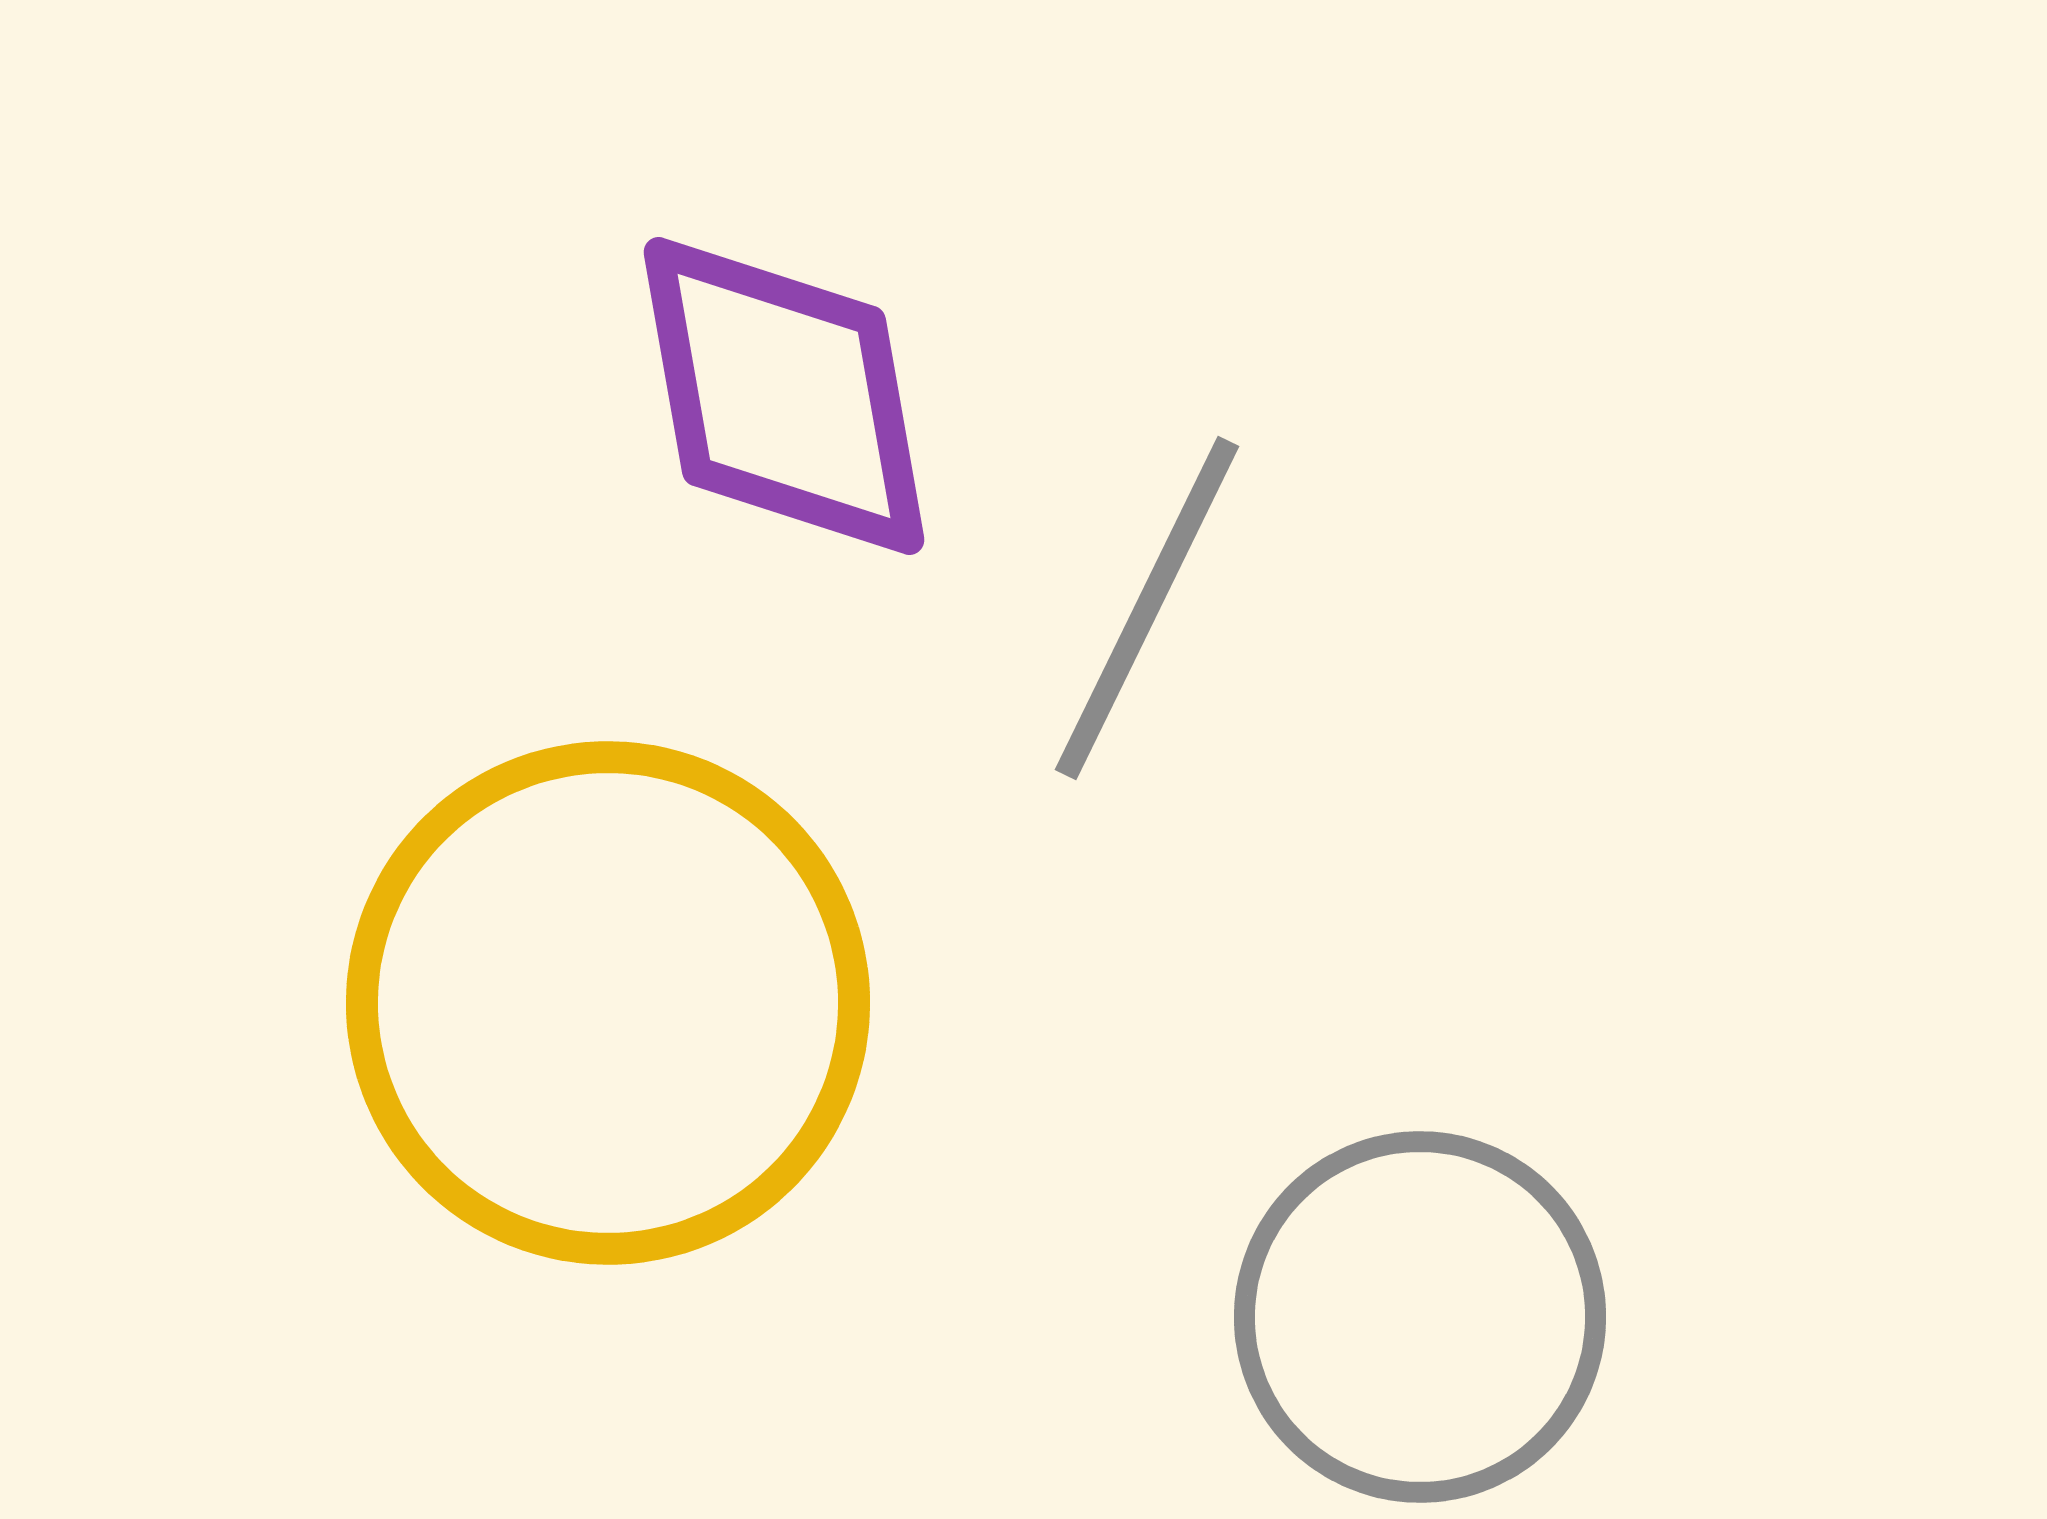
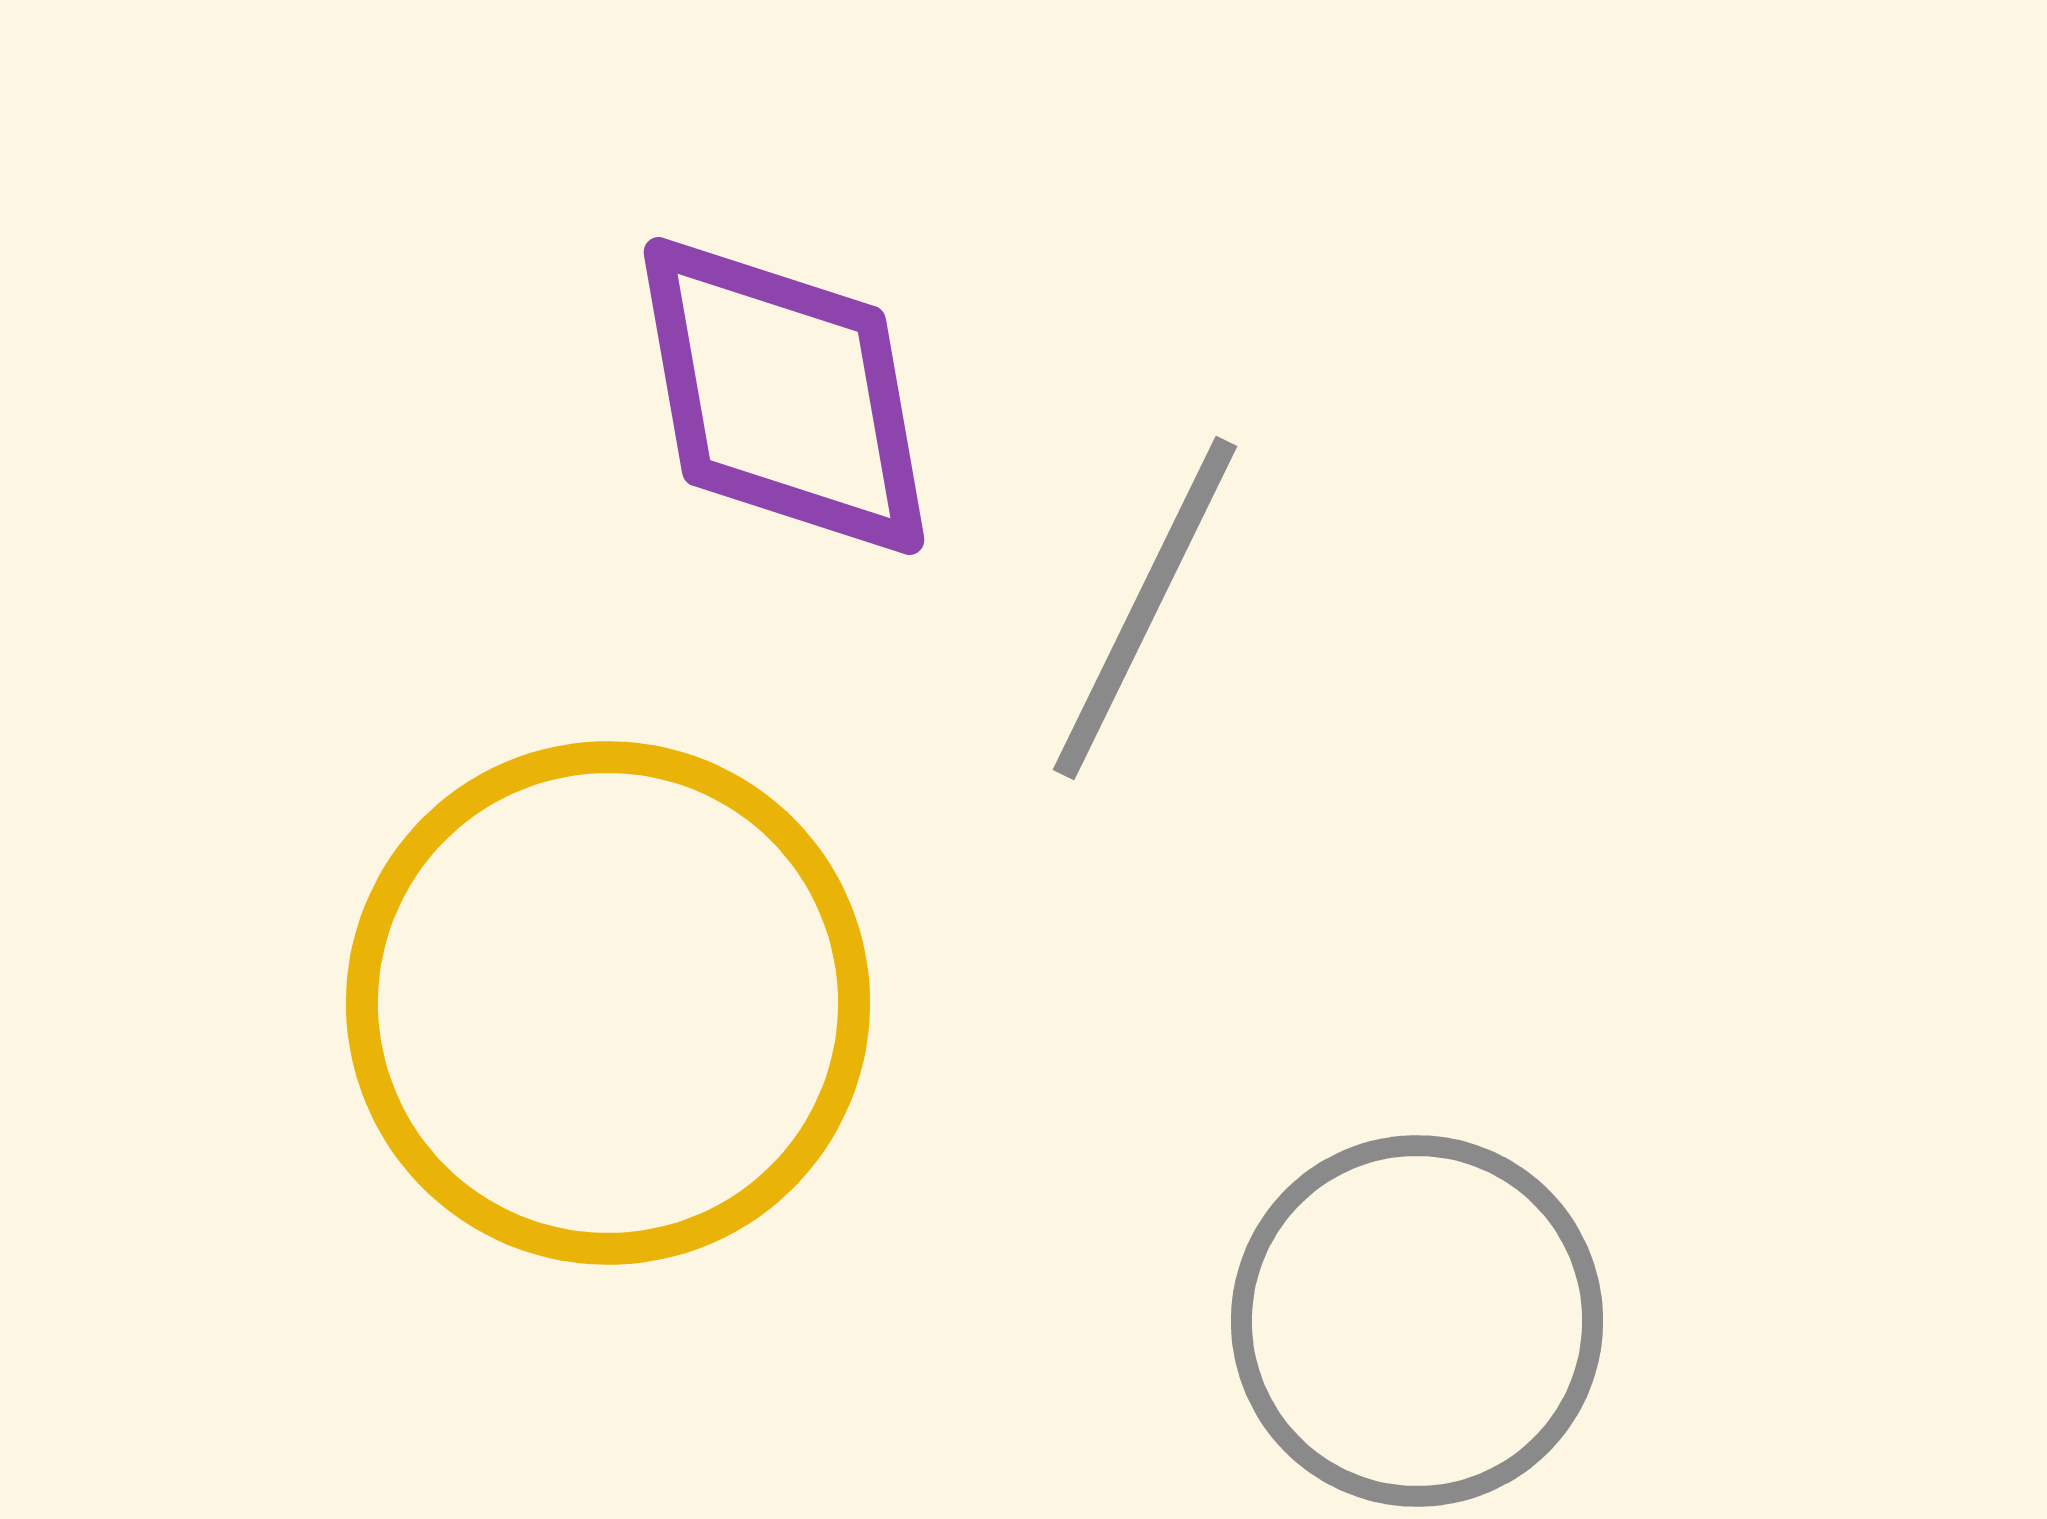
gray line: moved 2 px left
gray circle: moved 3 px left, 4 px down
